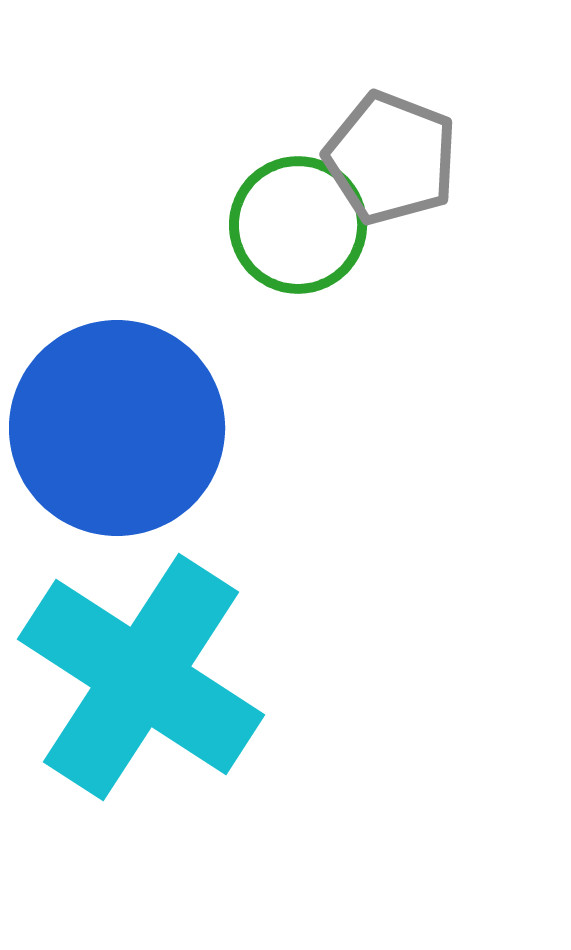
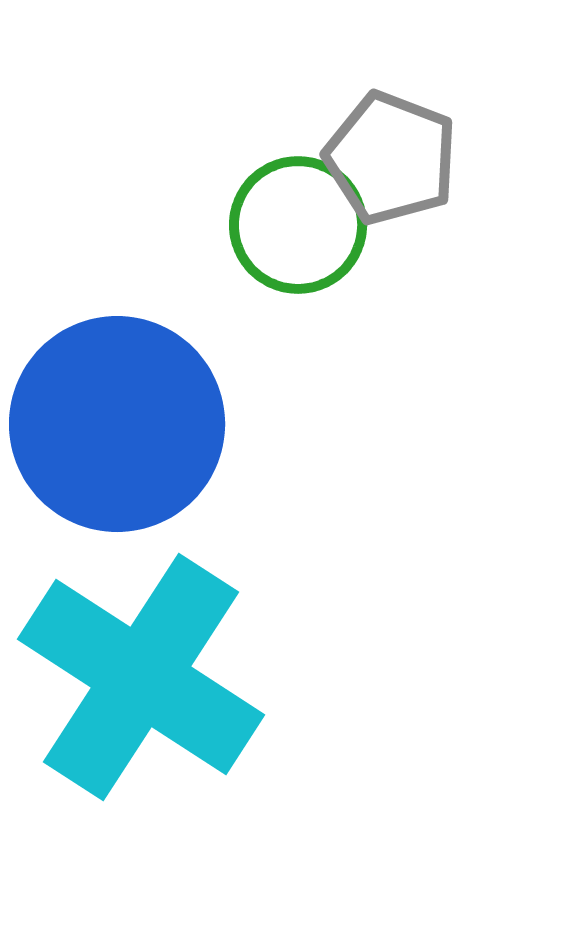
blue circle: moved 4 px up
